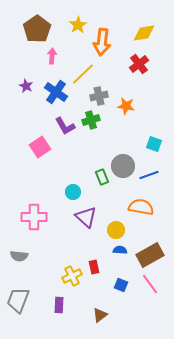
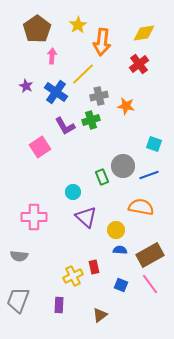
yellow cross: moved 1 px right
